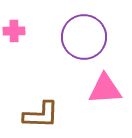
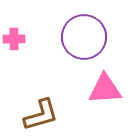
pink cross: moved 8 px down
brown L-shape: rotated 18 degrees counterclockwise
